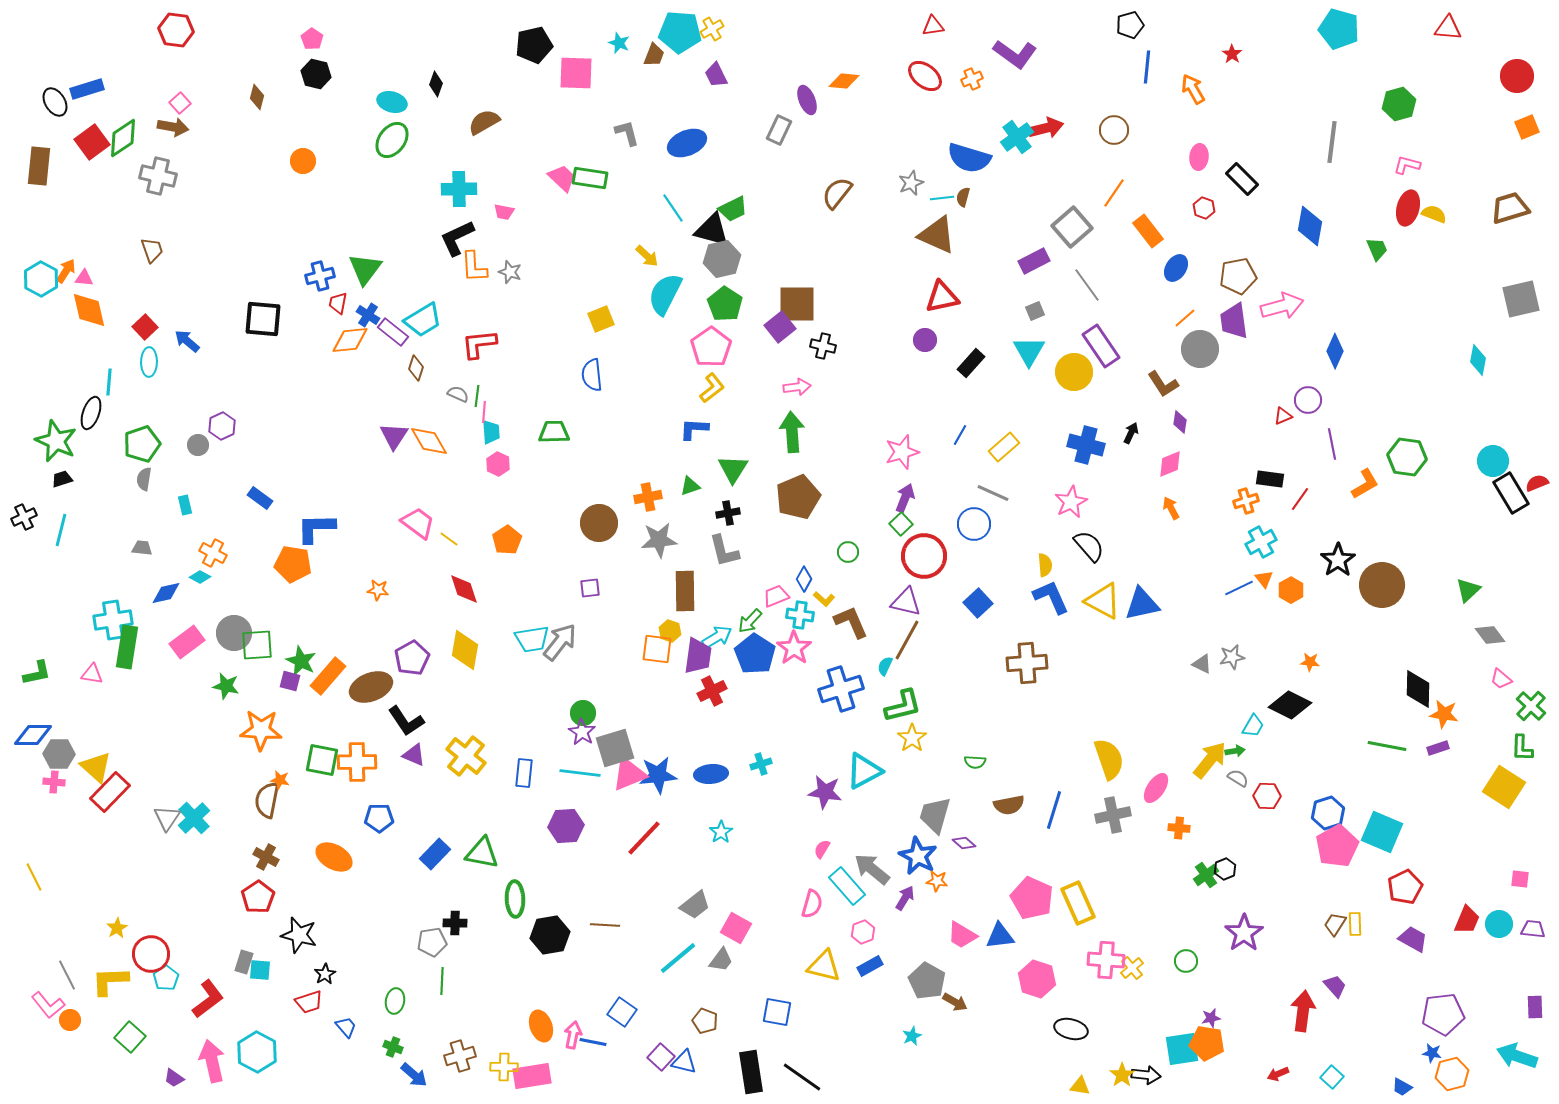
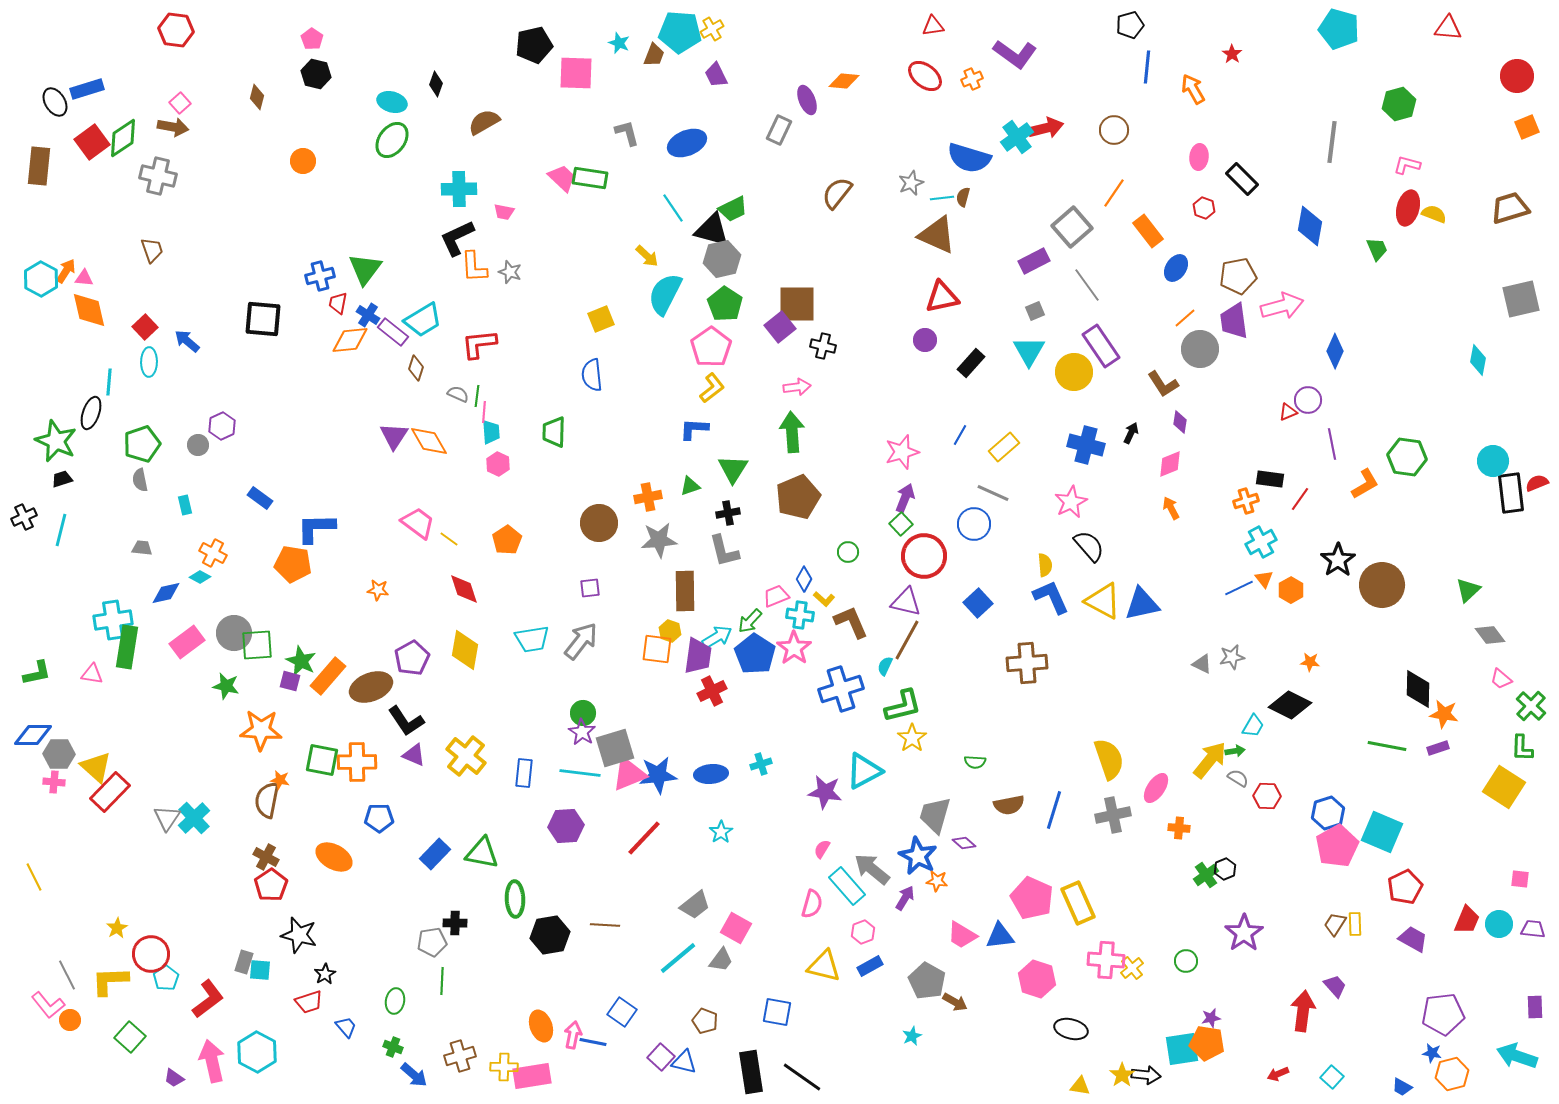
red triangle at (1283, 416): moved 5 px right, 4 px up
green trapezoid at (554, 432): rotated 88 degrees counterclockwise
gray semicircle at (144, 479): moved 4 px left, 1 px down; rotated 20 degrees counterclockwise
black rectangle at (1511, 493): rotated 24 degrees clockwise
gray arrow at (560, 642): moved 21 px right, 1 px up
red pentagon at (258, 897): moved 13 px right, 12 px up
